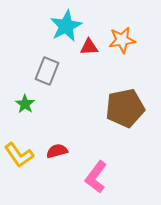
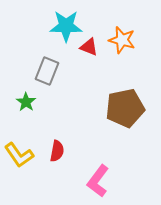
cyan star: rotated 28 degrees clockwise
orange star: rotated 24 degrees clockwise
red triangle: rotated 24 degrees clockwise
green star: moved 1 px right, 2 px up
red semicircle: rotated 115 degrees clockwise
pink L-shape: moved 2 px right, 4 px down
